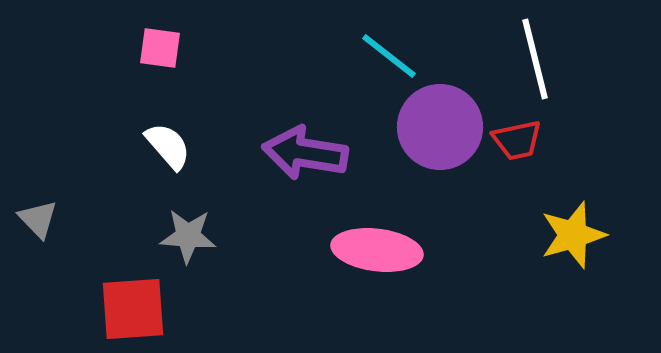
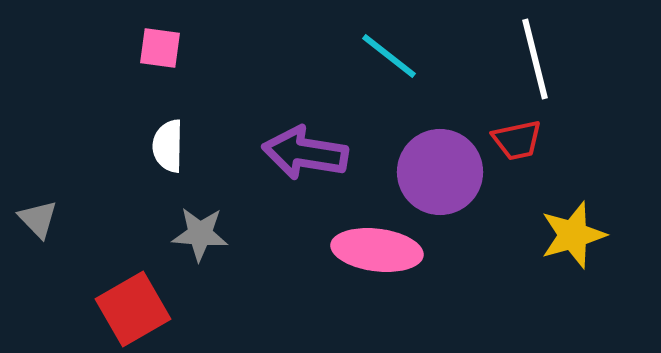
purple circle: moved 45 px down
white semicircle: rotated 138 degrees counterclockwise
gray star: moved 12 px right, 2 px up
red square: rotated 26 degrees counterclockwise
